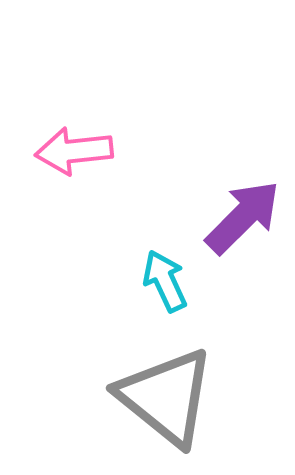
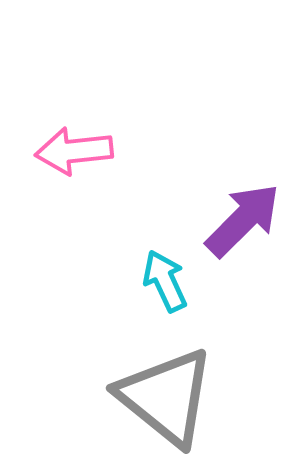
purple arrow: moved 3 px down
